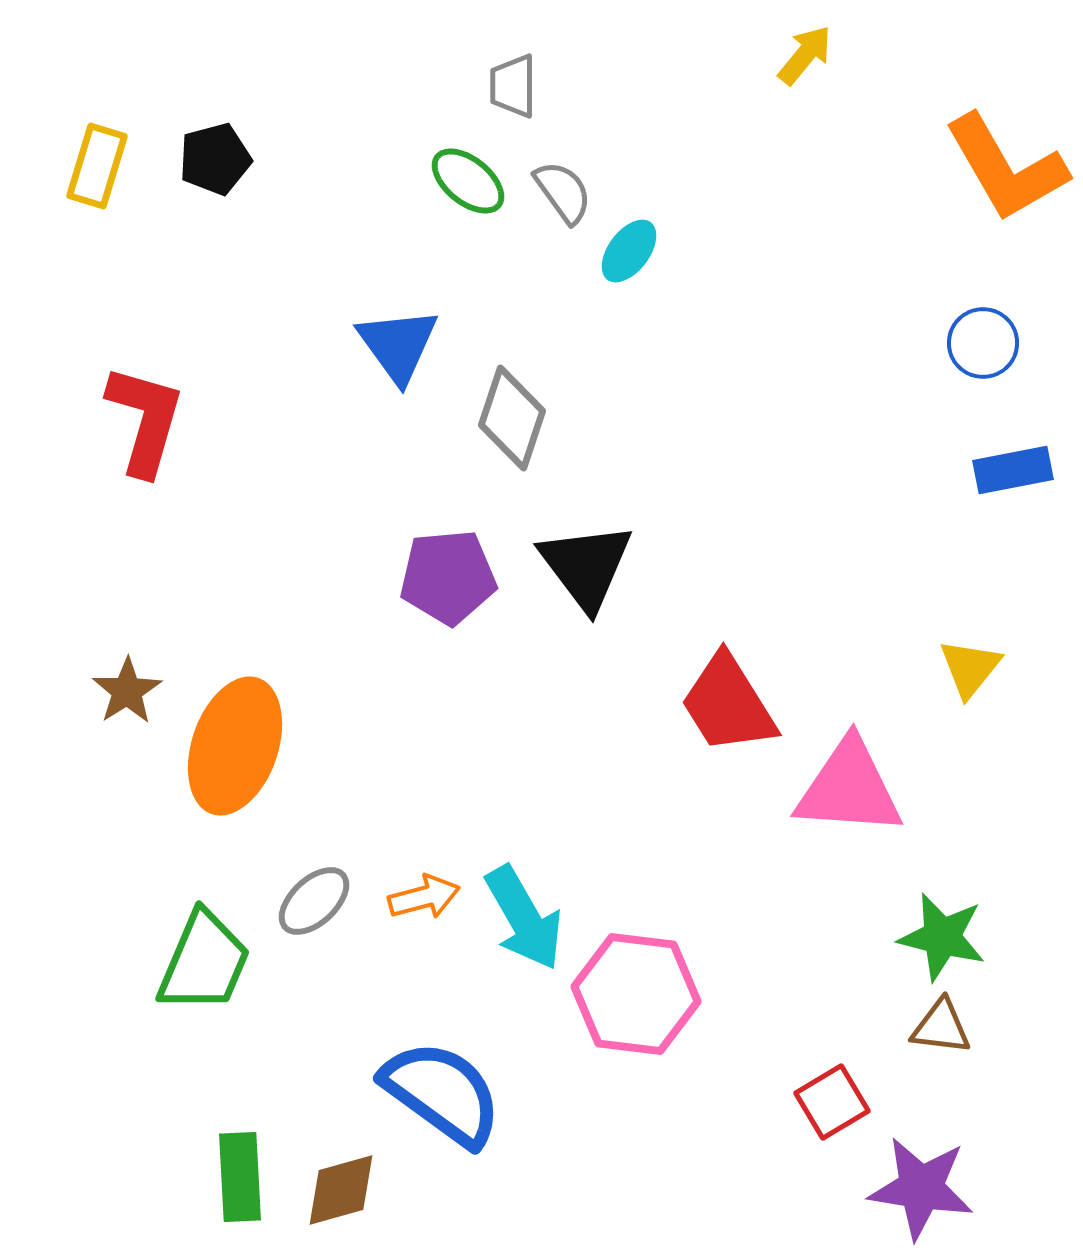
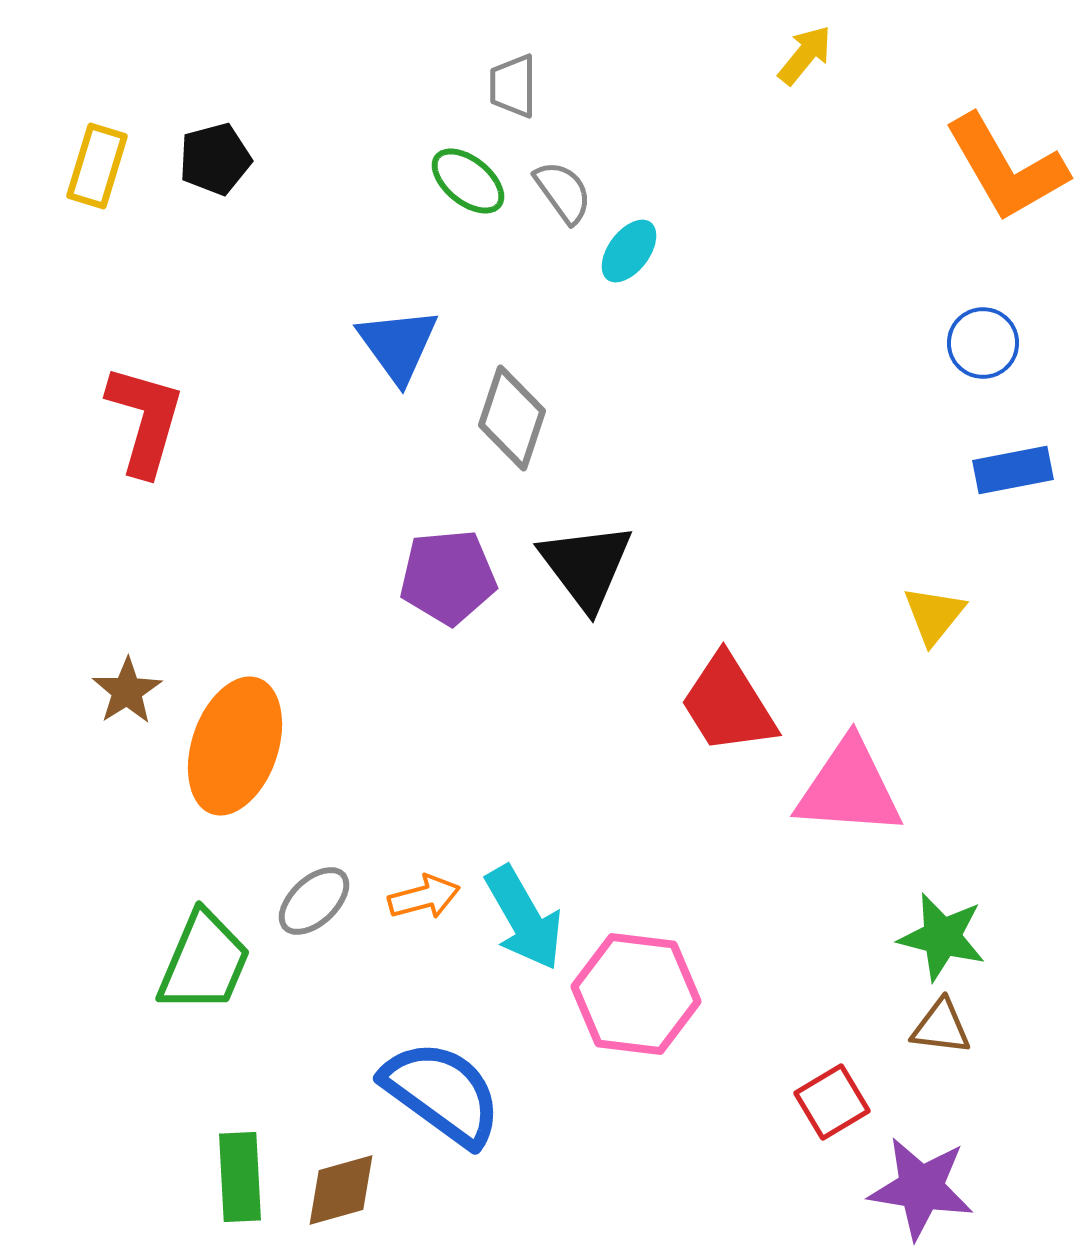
yellow triangle: moved 36 px left, 53 px up
